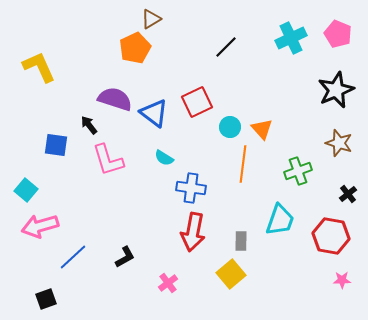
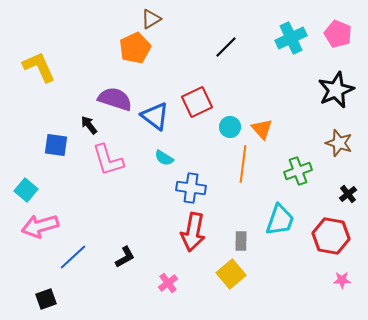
blue triangle: moved 1 px right, 3 px down
